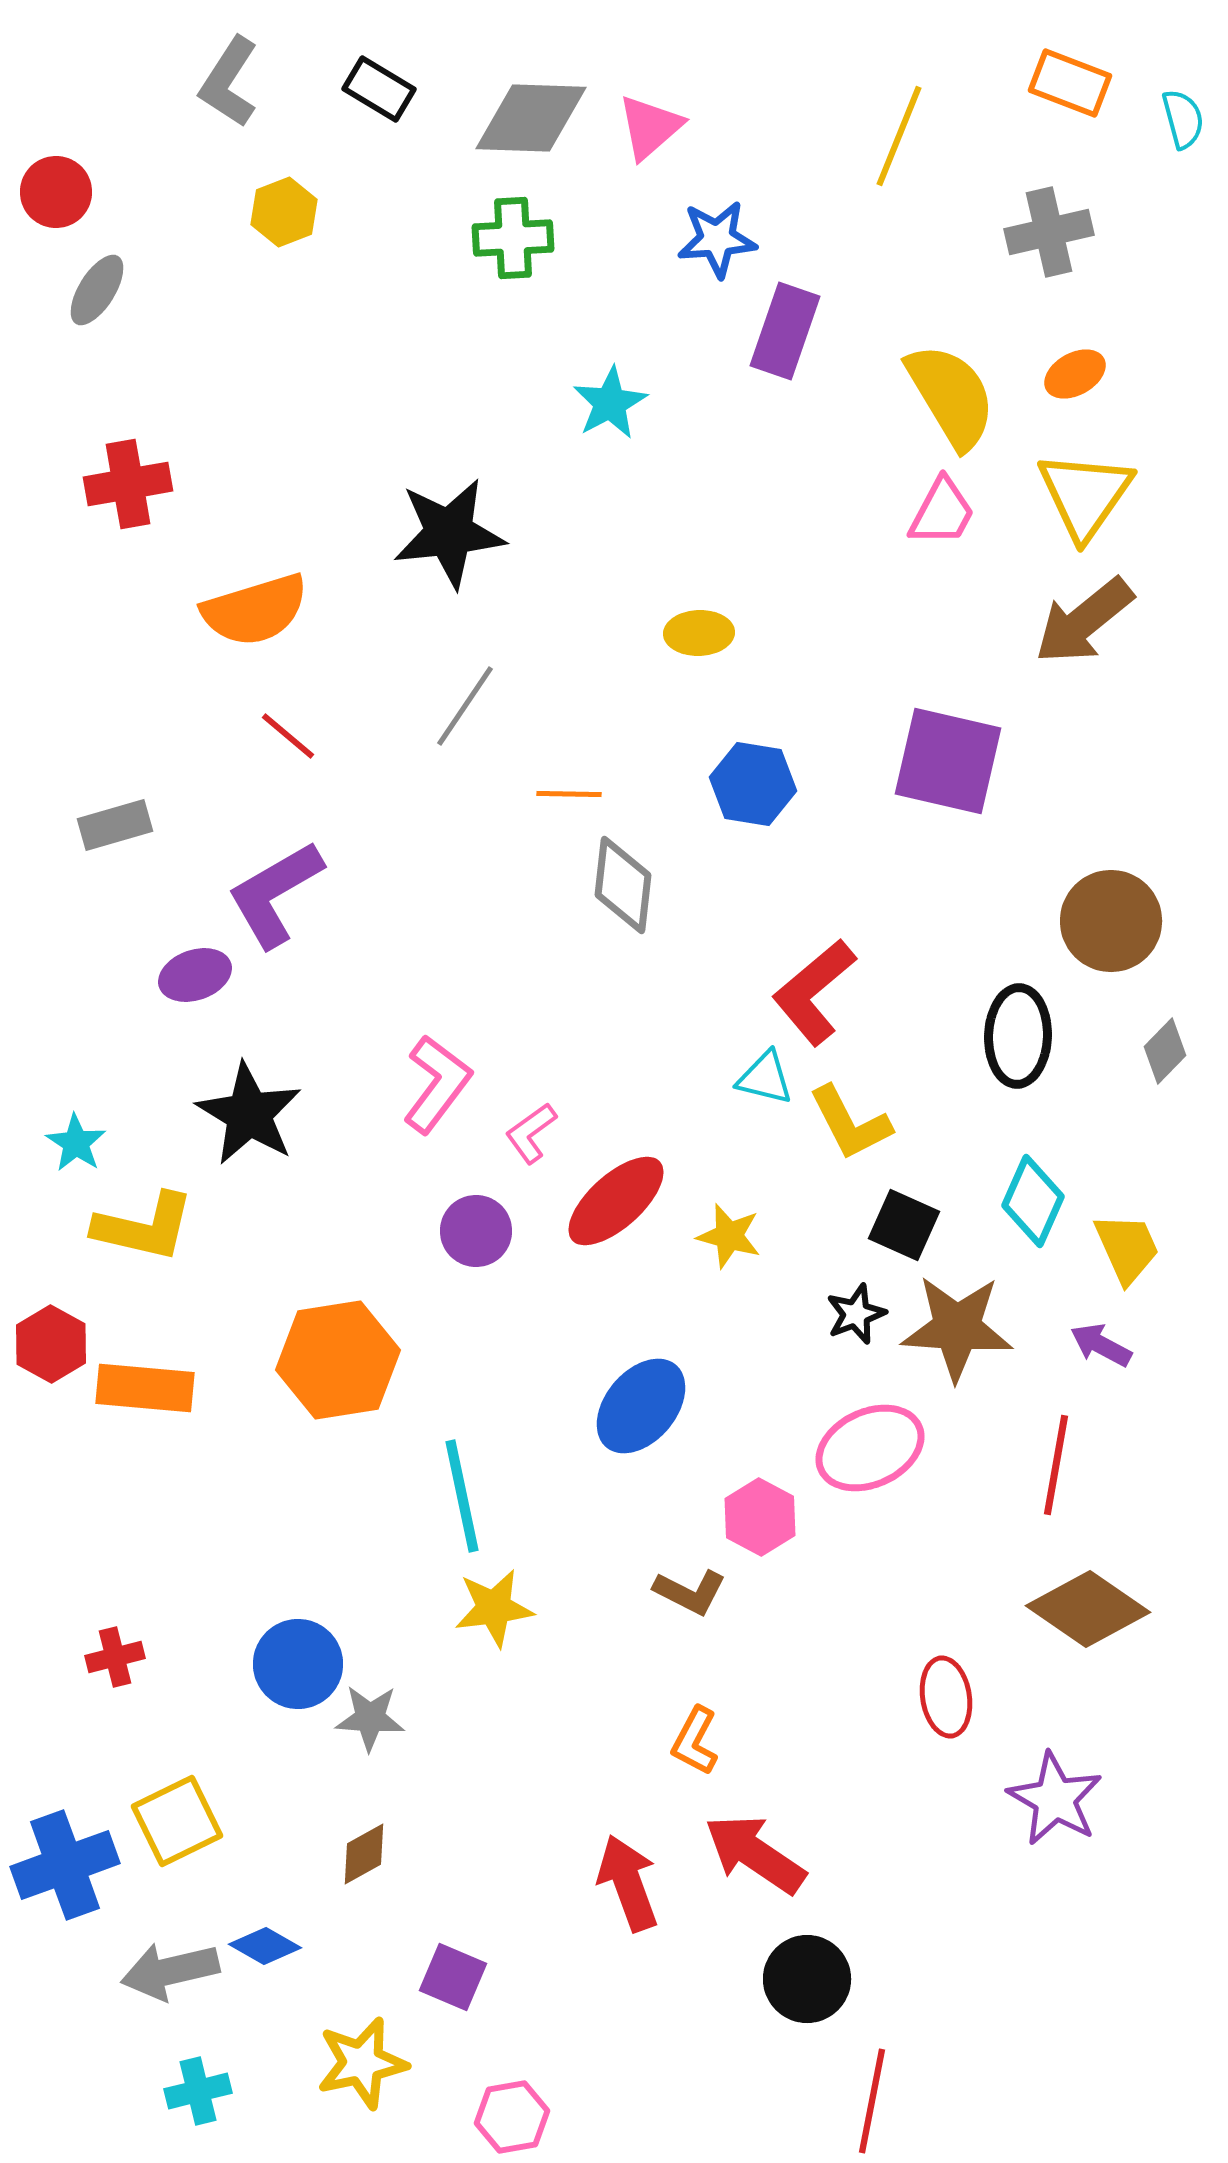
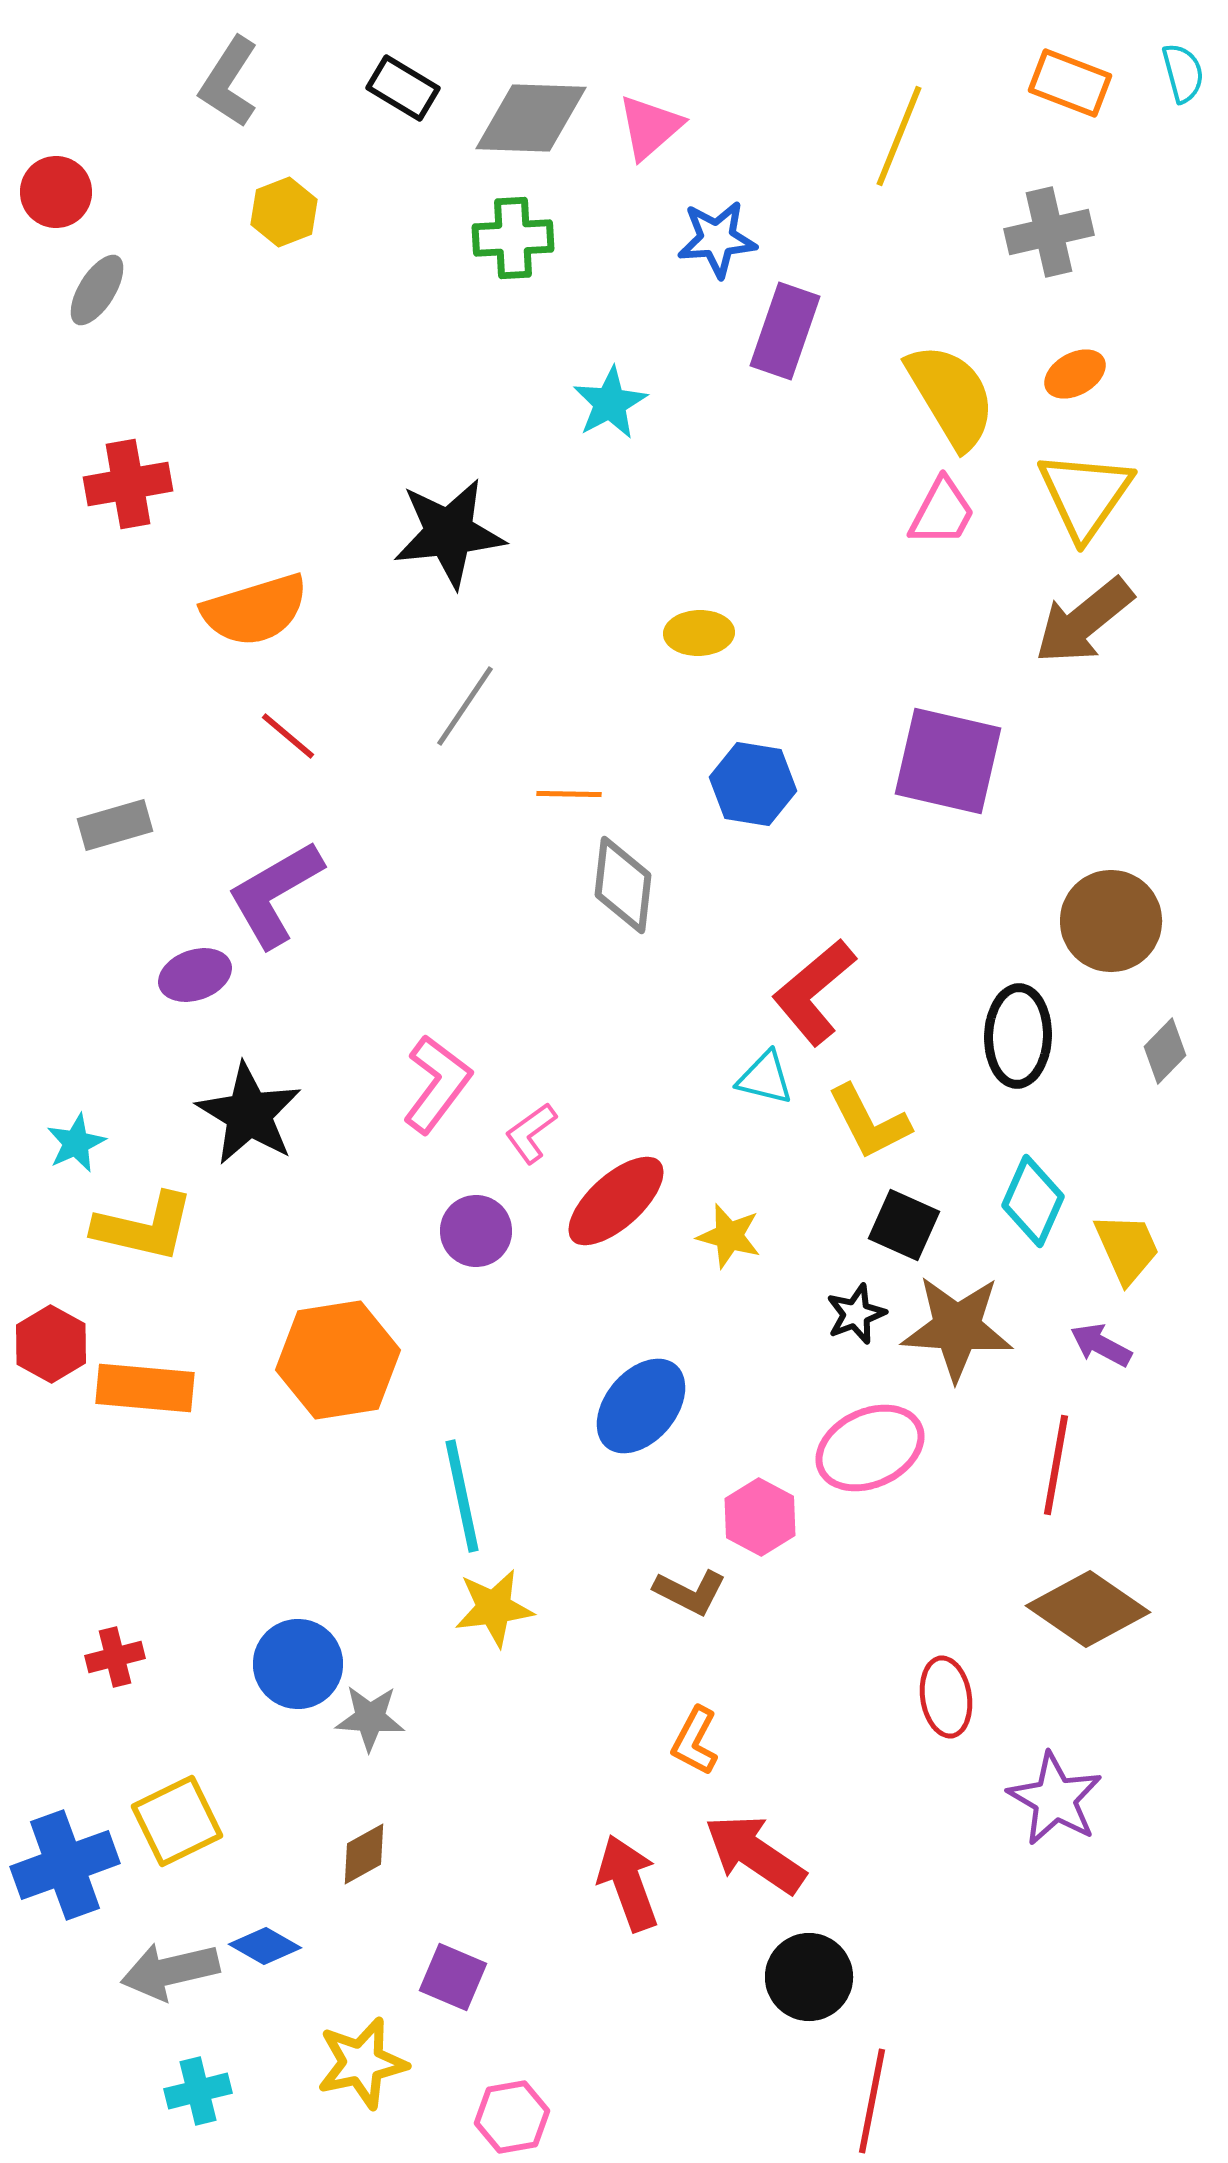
black rectangle at (379, 89): moved 24 px right, 1 px up
cyan semicircle at (1183, 119): moved 46 px up
yellow L-shape at (850, 1123): moved 19 px right, 1 px up
cyan star at (76, 1143): rotated 14 degrees clockwise
black circle at (807, 1979): moved 2 px right, 2 px up
